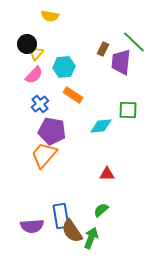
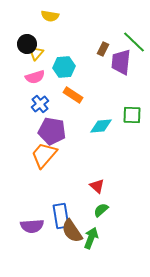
pink semicircle: moved 1 px right, 2 px down; rotated 30 degrees clockwise
green square: moved 4 px right, 5 px down
red triangle: moved 10 px left, 12 px down; rotated 42 degrees clockwise
